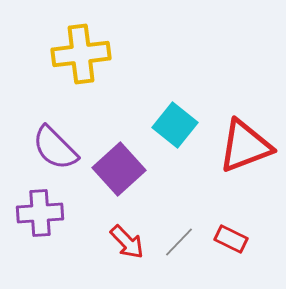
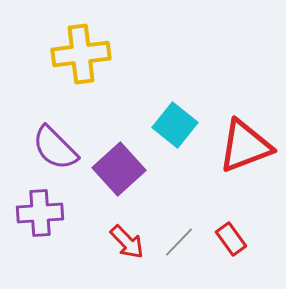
red rectangle: rotated 28 degrees clockwise
